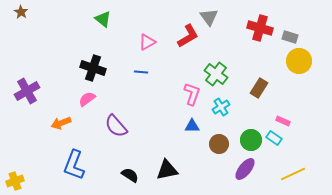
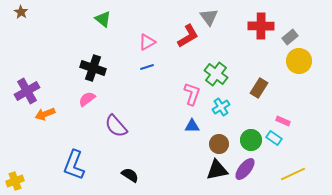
red cross: moved 1 px right, 2 px up; rotated 15 degrees counterclockwise
gray rectangle: rotated 56 degrees counterclockwise
blue line: moved 6 px right, 5 px up; rotated 24 degrees counterclockwise
orange arrow: moved 16 px left, 9 px up
black triangle: moved 50 px right
